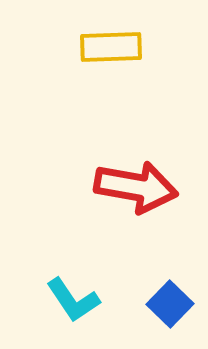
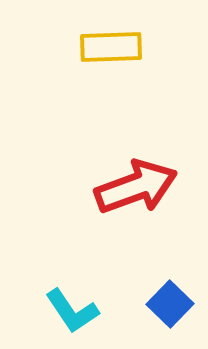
red arrow: rotated 30 degrees counterclockwise
cyan L-shape: moved 1 px left, 11 px down
